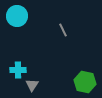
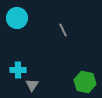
cyan circle: moved 2 px down
